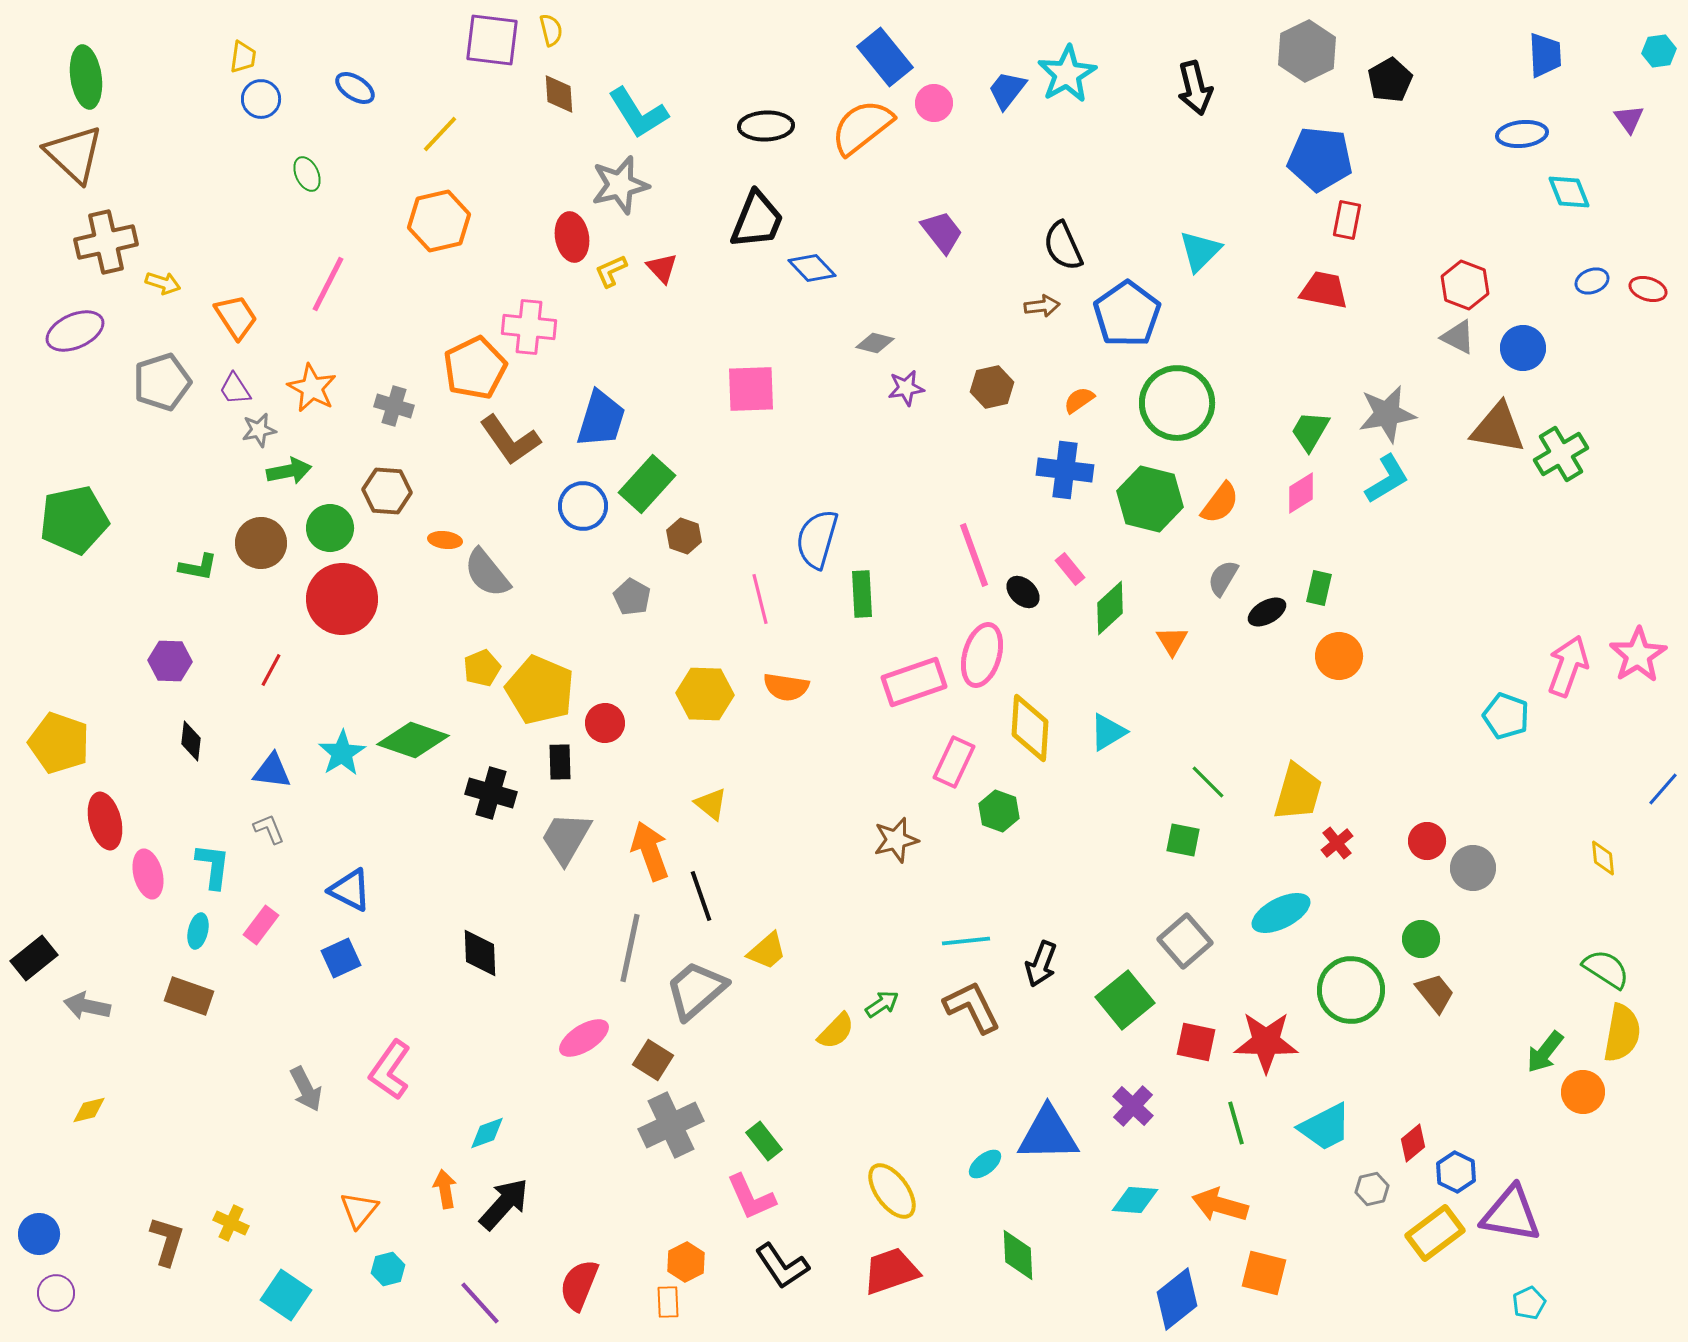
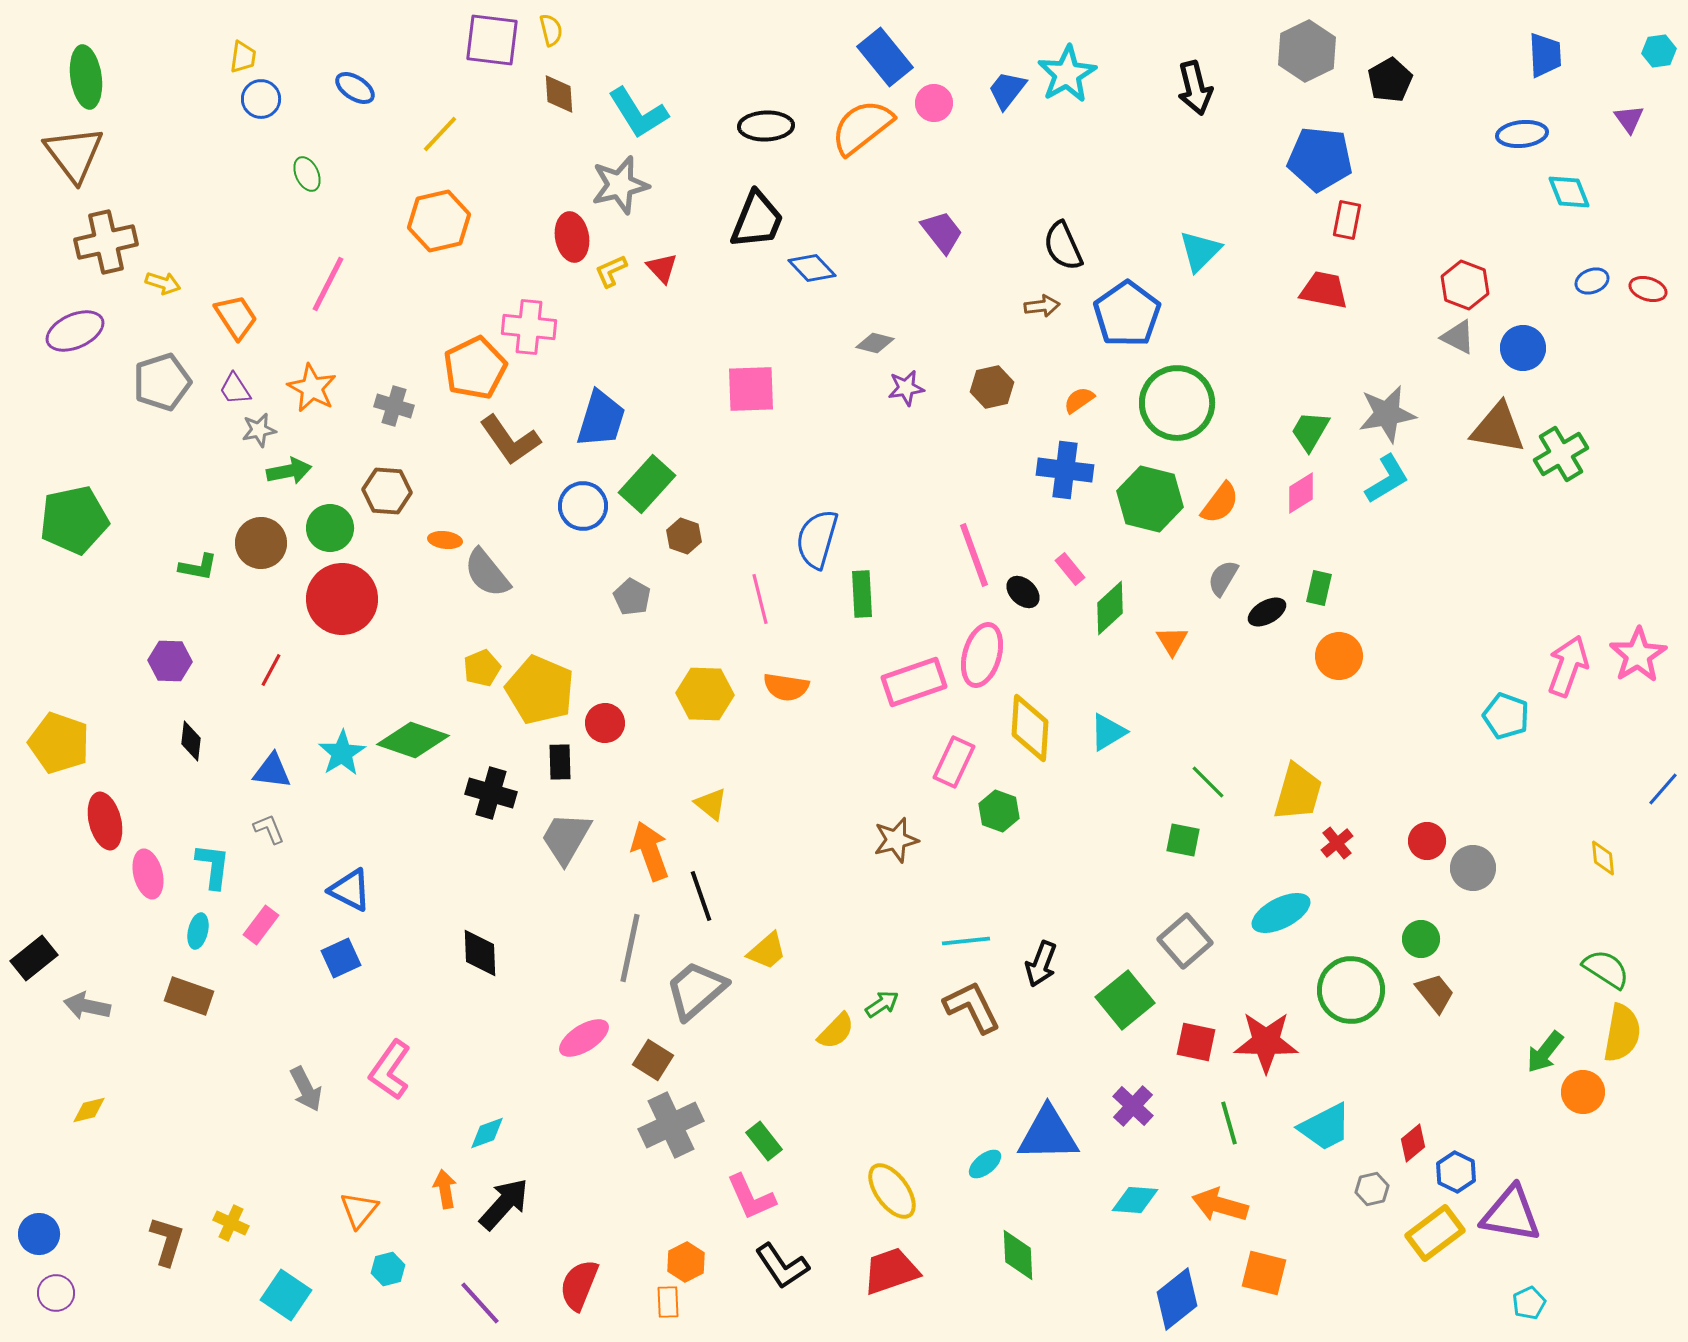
brown triangle at (74, 154): rotated 10 degrees clockwise
green line at (1236, 1123): moved 7 px left
